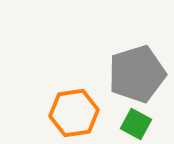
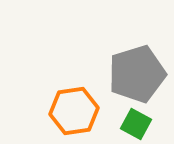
orange hexagon: moved 2 px up
